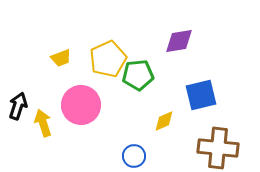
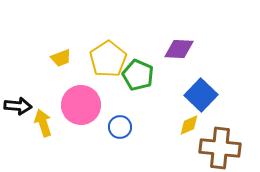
purple diamond: moved 8 px down; rotated 12 degrees clockwise
yellow pentagon: rotated 9 degrees counterclockwise
green pentagon: rotated 28 degrees clockwise
blue square: rotated 32 degrees counterclockwise
black arrow: rotated 76 degrees clockwise
yellow diamond: moved 25 px right, 4 px down
brown cross: moved 2 px right
blue circle: moved 14 px left, 29 px up
